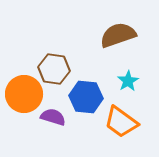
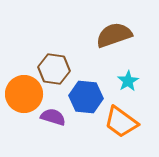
brown semicircle: moved 4 px left
